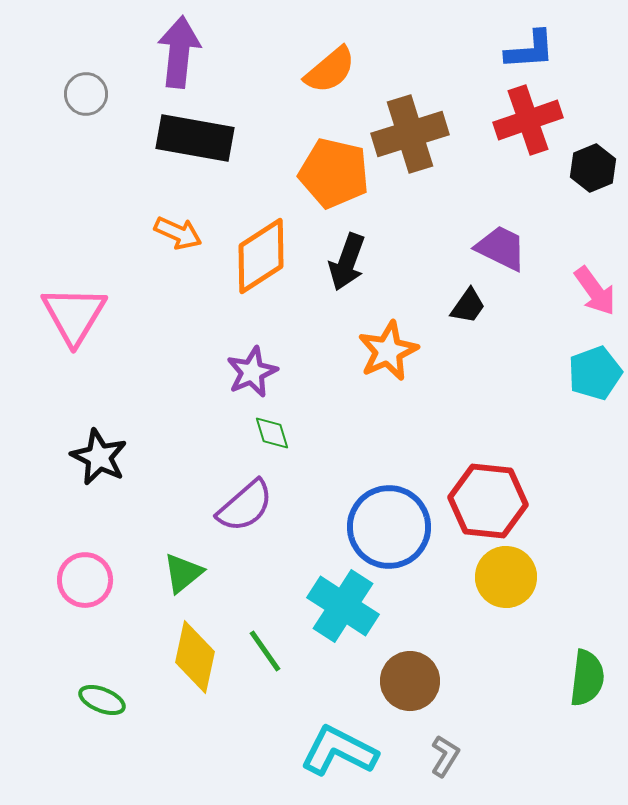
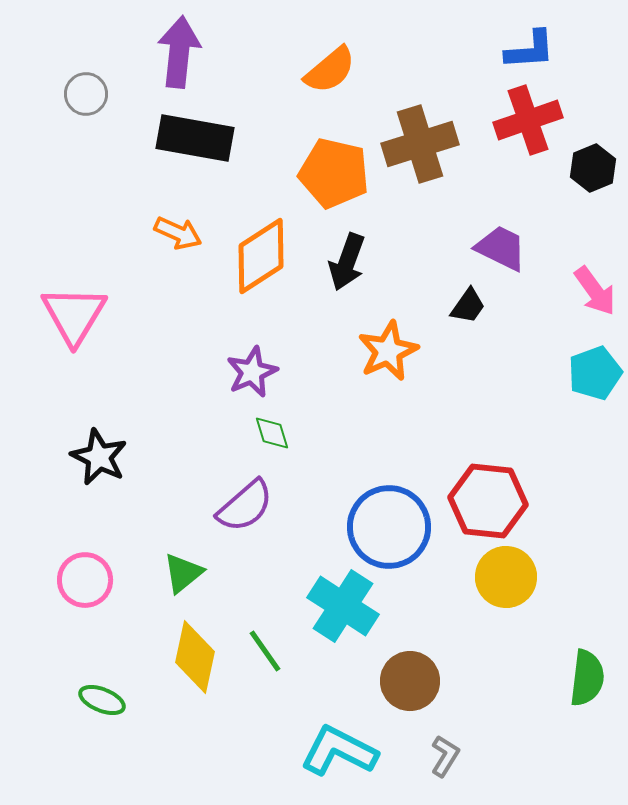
brown cross: moved 10 px right, 10 px down
